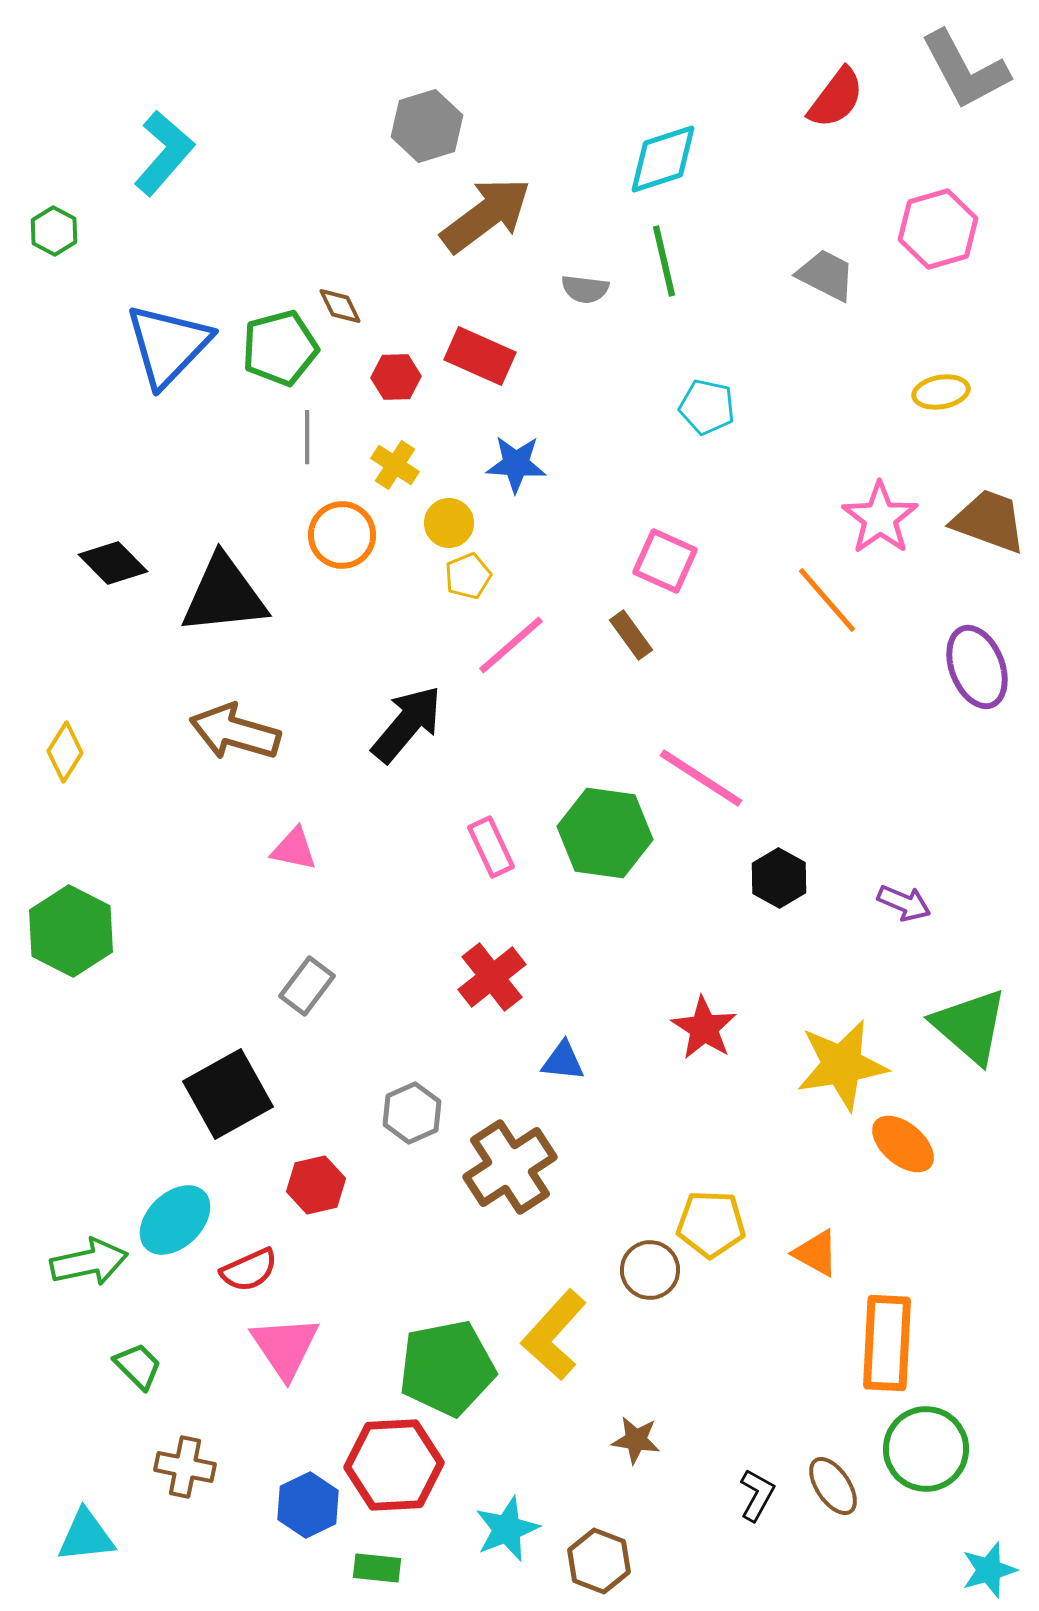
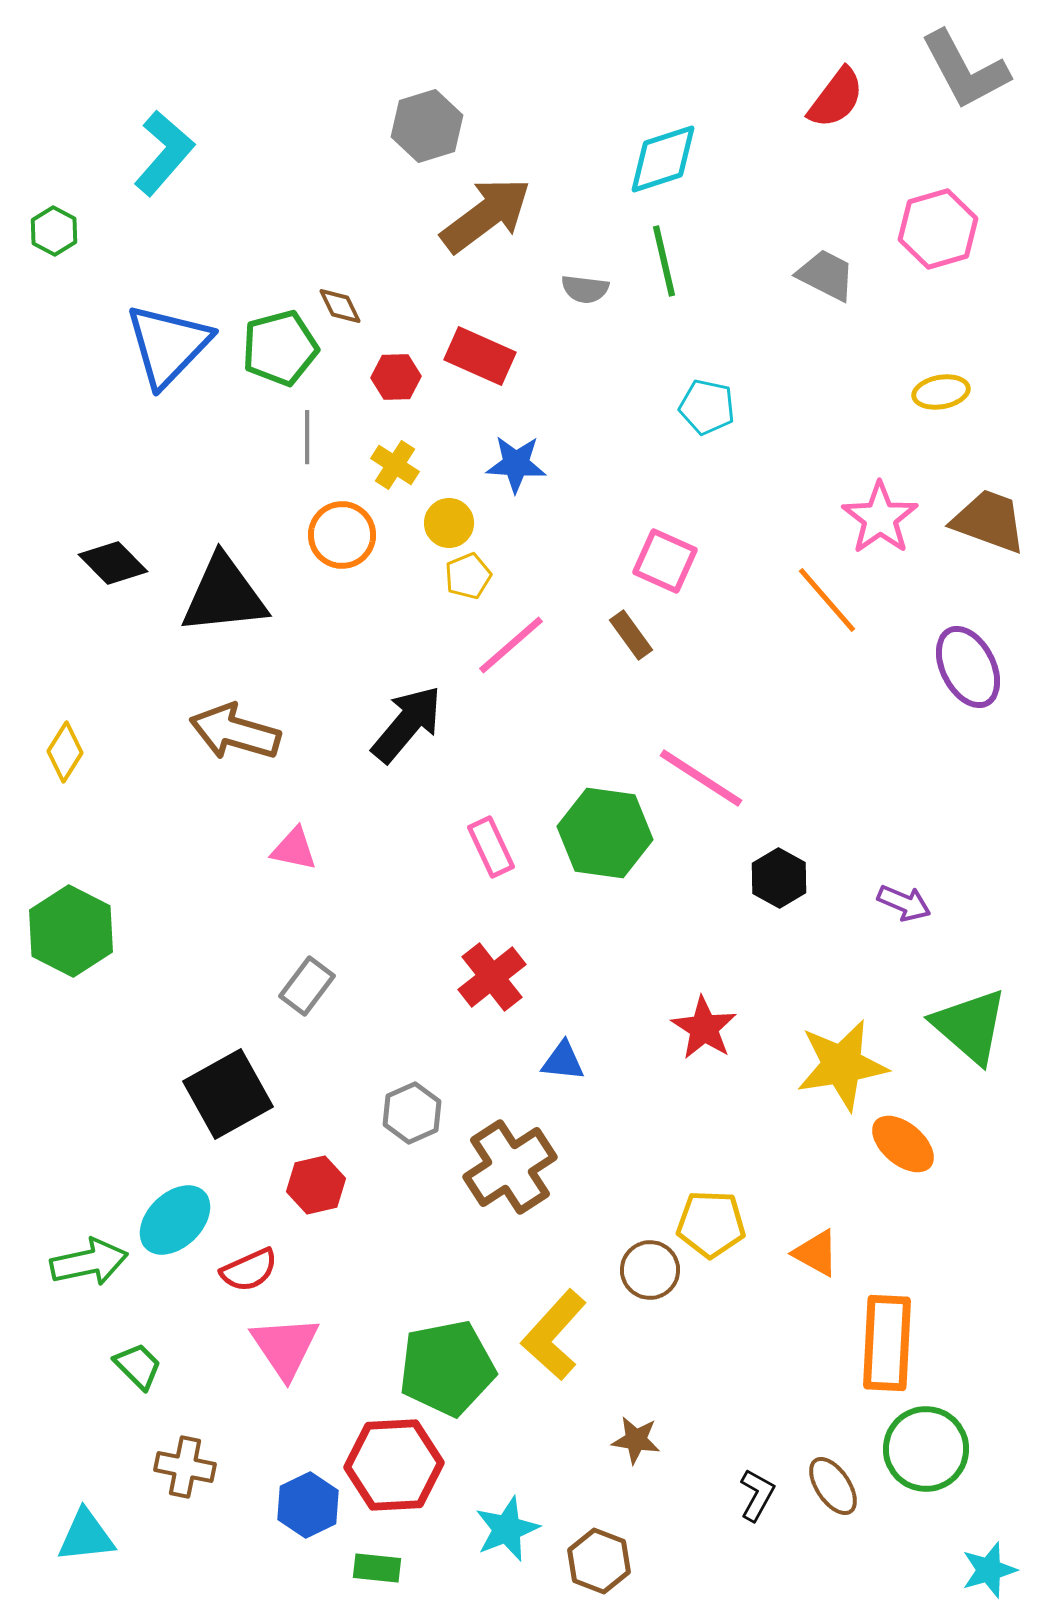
purple ellipse at (977, 667): moved 9 px left; rotated 6 degrees counterclockwise
